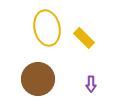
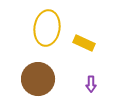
yellow ellipse: rotated 20 degrees clockwise
yellow rectangle: moved 5 px down; rotated 20 degrees counterclockwise
